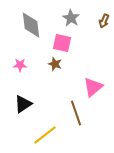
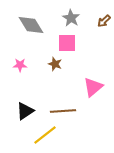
brown arrow: rotated 24 degrees clockwise
gray diamond: rotated 24 degrees counterclockwise
pink square: moved 5 px right; rotated 12 degrees counterclockwise
black triangle: moved 2 px right, 7 px down
brown line: moved 13 px left, 2 px up; rotated 75 degrees counterclockwise
